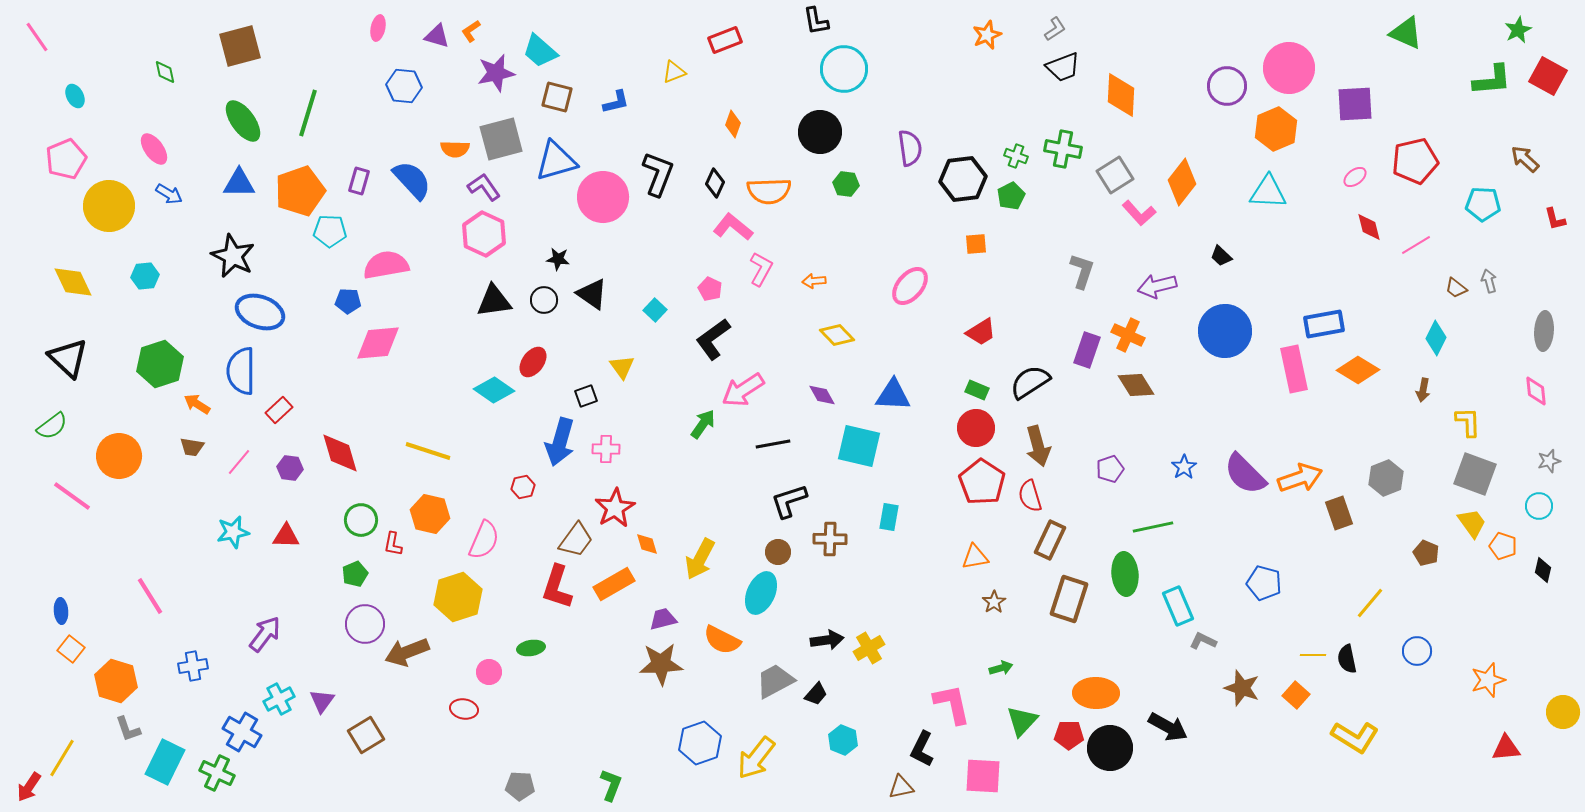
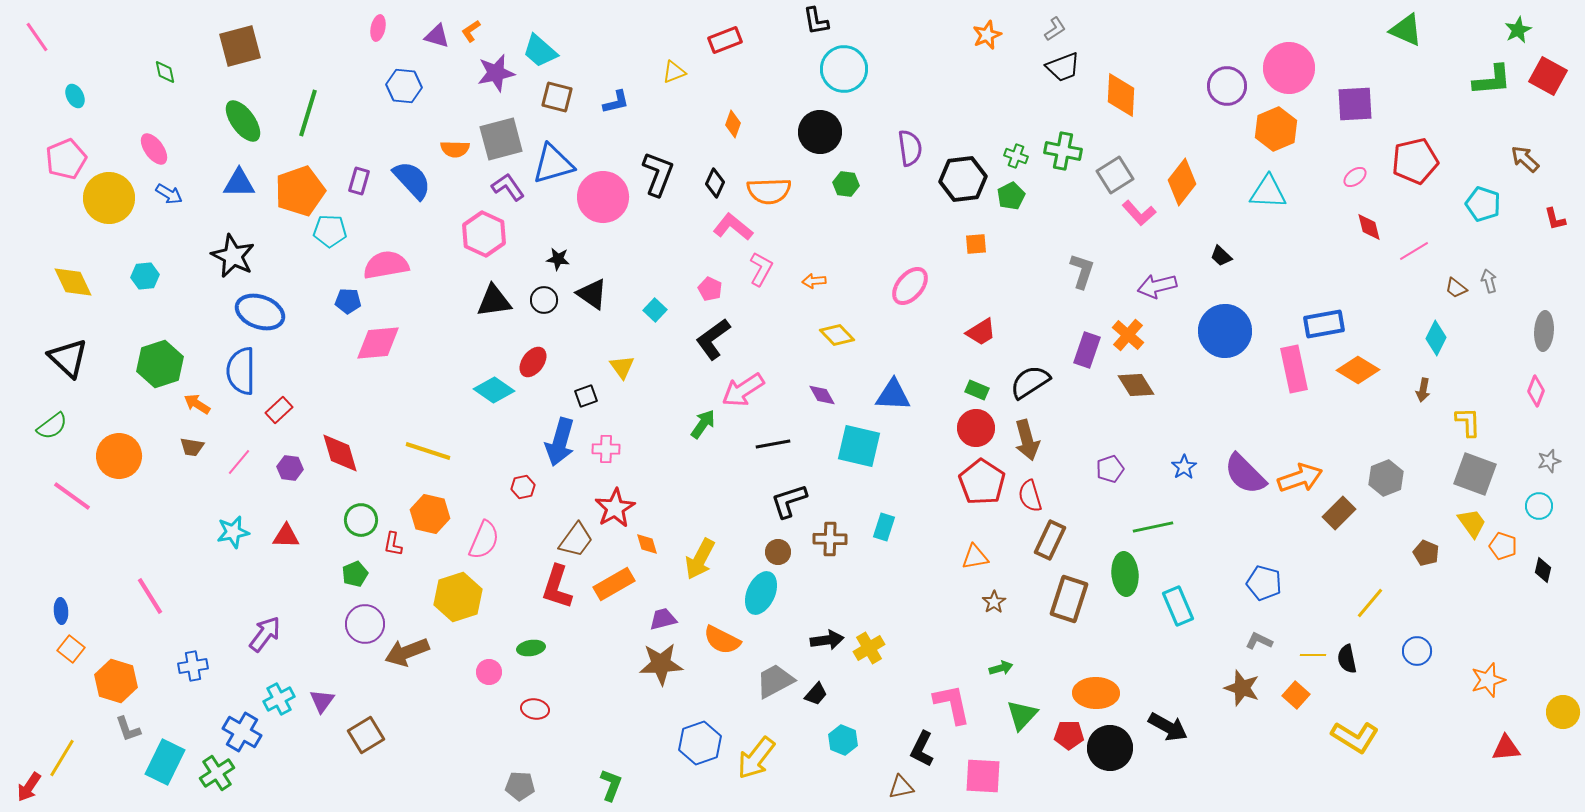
green triangle at (1406, 33): moved 3 px up
green cross at (1063, 149): moved 2 px down
blue triangle at (556, 161): moved 3 px left, 3 px down
purple L-shape at (484, 187): moved 24 px right
cyan pentagon at (1483, 204): rotated 16 degrees clockwise
yellow circle at (109, 206): moved 8 px up
pink line at (1416, 245): moved 2 px left, 6 px down
orange cross at (1128, 335): rotated 16 degrees clockwise
pink diamond at (1536, 391): rotated 28 degrees clockwise
brown arrow at (1038, 446): moved 11 px left, 6 px up
brown rectangle at (1339, 513): rotated 64 degrees clockwise
cyan rectangle at (889, 517): moved 5 px left, 10 px down; rotated 8 degrees clockwise
gray L-shape at (1203, 641): moved 56 px right
red ellipse at (464, 709): moved 71 px right
green triangle at (1022, 721): moved 6 px up
green cross at (217, 773): rotated 32 degrees clockwise
